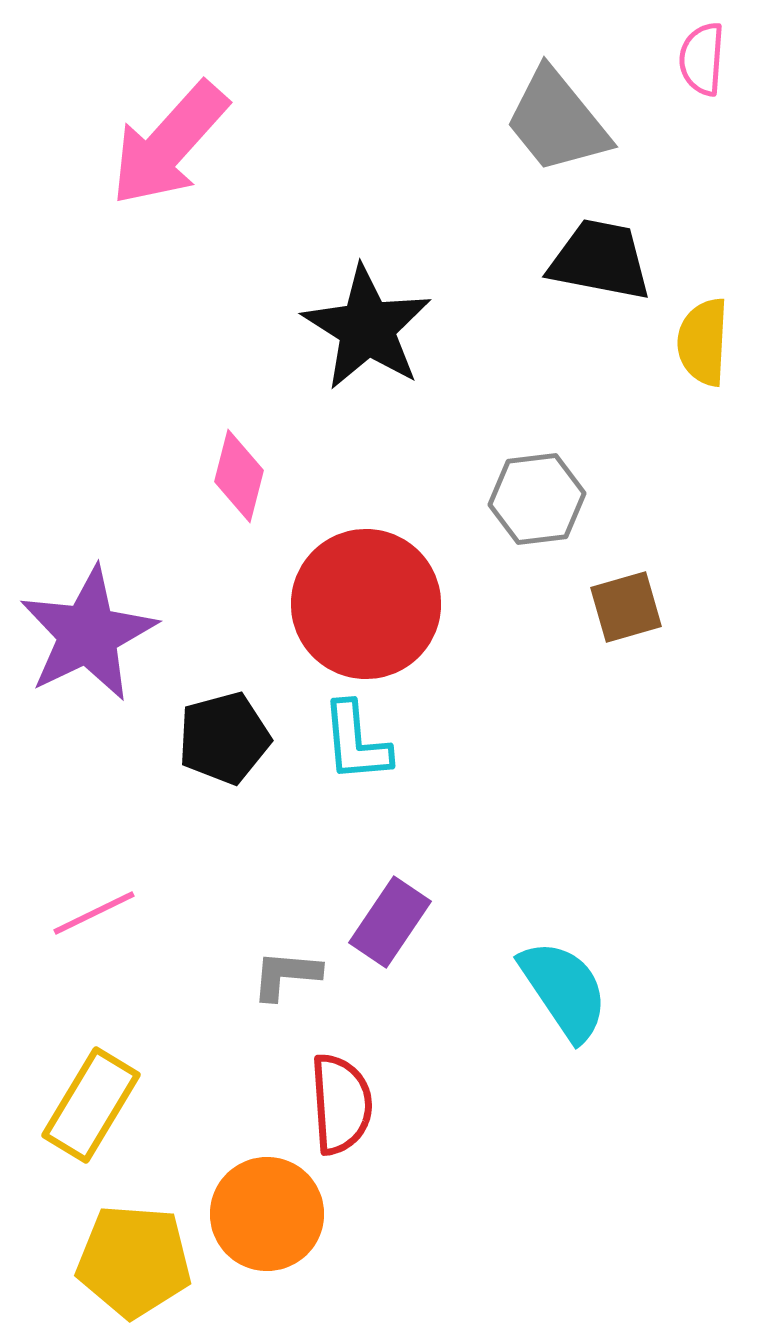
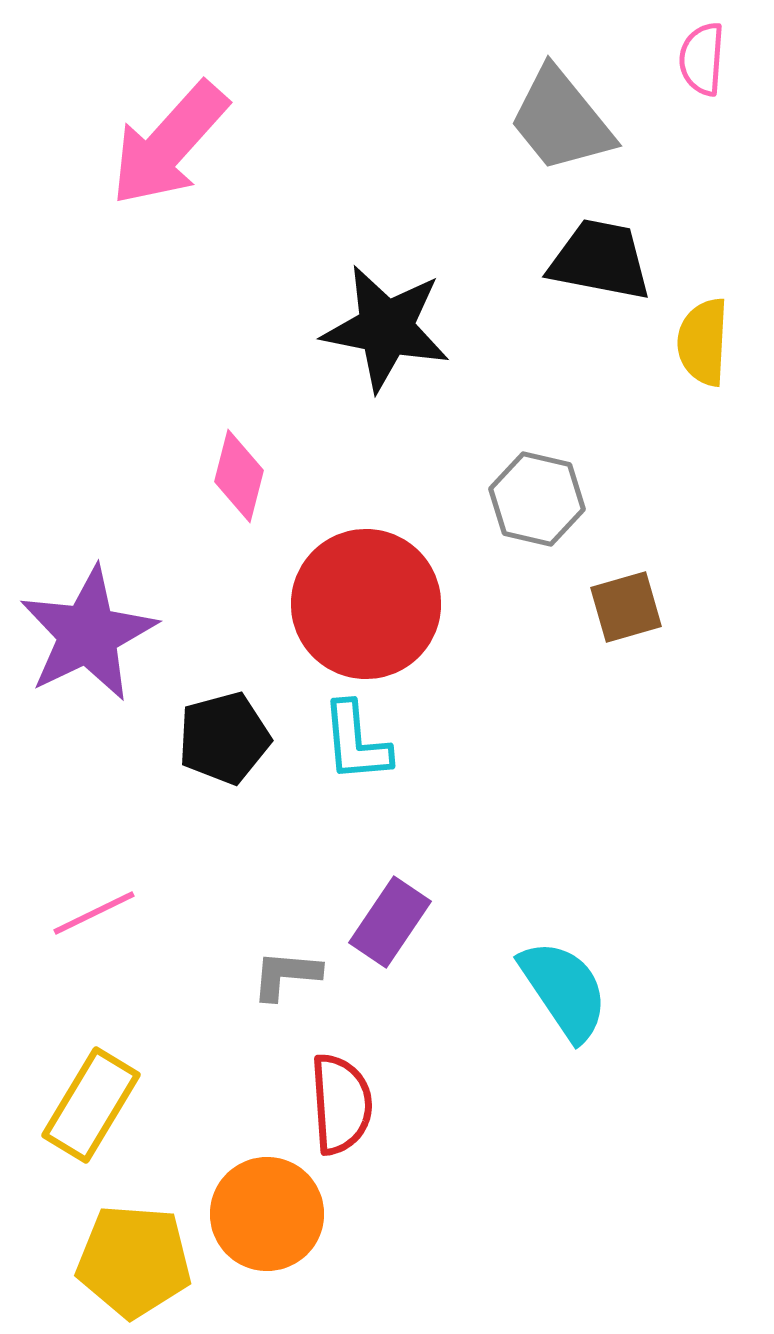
gray trapezoid: moved 4 px right, 1 px up
black star: moved 19 px right; rotated 21 degrees counterclockwise
gray hexagon: rotated 20 degrees clockwise
